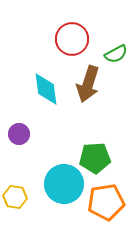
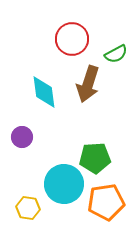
cyan diamond: moved 2 px left, 3 px down
purple circle: moved 3 px right, 3 px down
yellow hexagon: moved 13 px right, 11 px down
